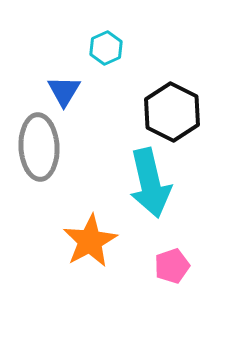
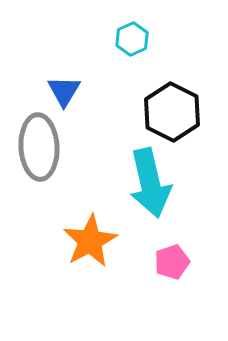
cyan hexagon: moved 26 px right, 9 px up
pink pentagon: moved 4 px up
